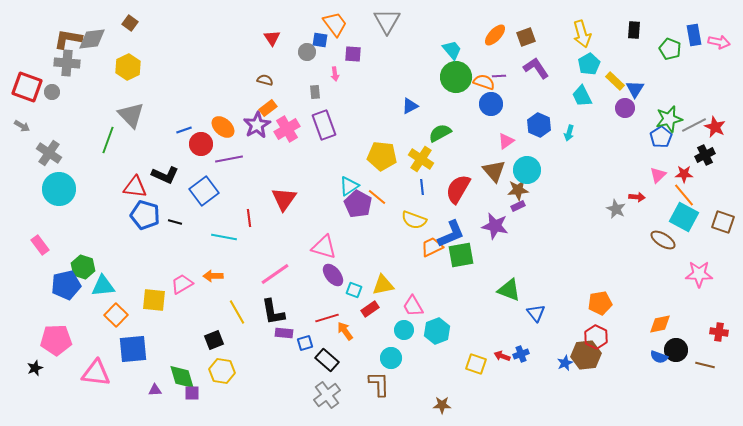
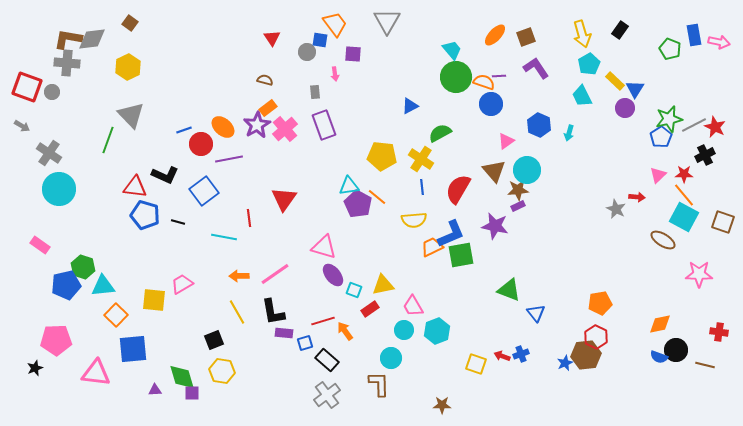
black rectangle at (634, 30): moved 14 px left; rotated 30 degrees clockwise
pink cross at (287, 129): moved 2 px left; rotated 10 degrees counterclockwise
cyan triangle at (349, 186): rotated 25 degrees clockwise
yellow semicircle at (414, 220): rotated 25 degrees counterclockwise
black line at (175, 222): moved 3 px right
pink rectangle at (40, 245): rotated 18 degrees counterclockwise
orange arrow at (213, 276): moved 26 px right
red line at (327, 318): moved 4 px left, 3 px down
